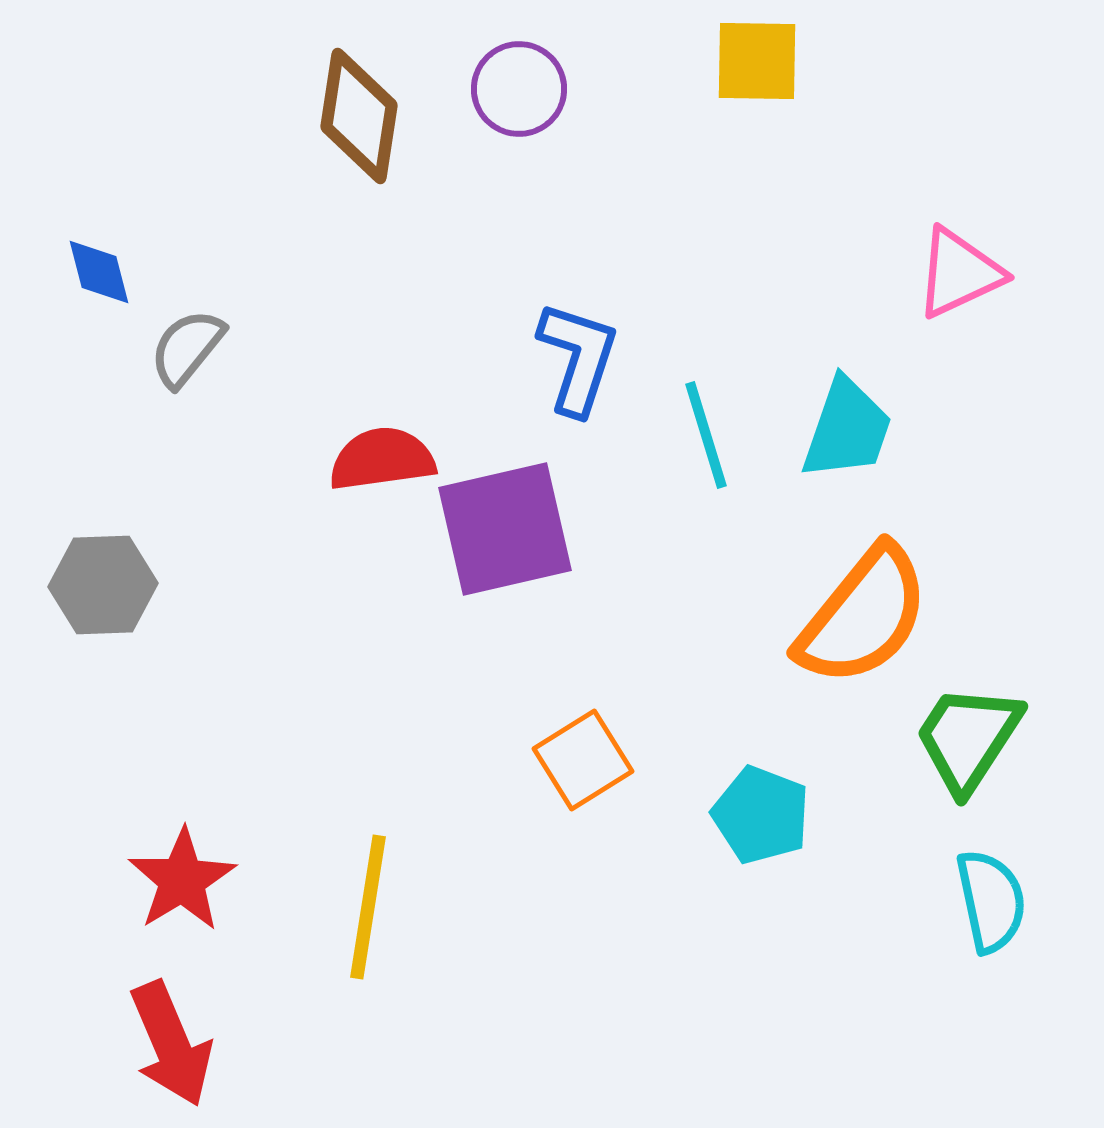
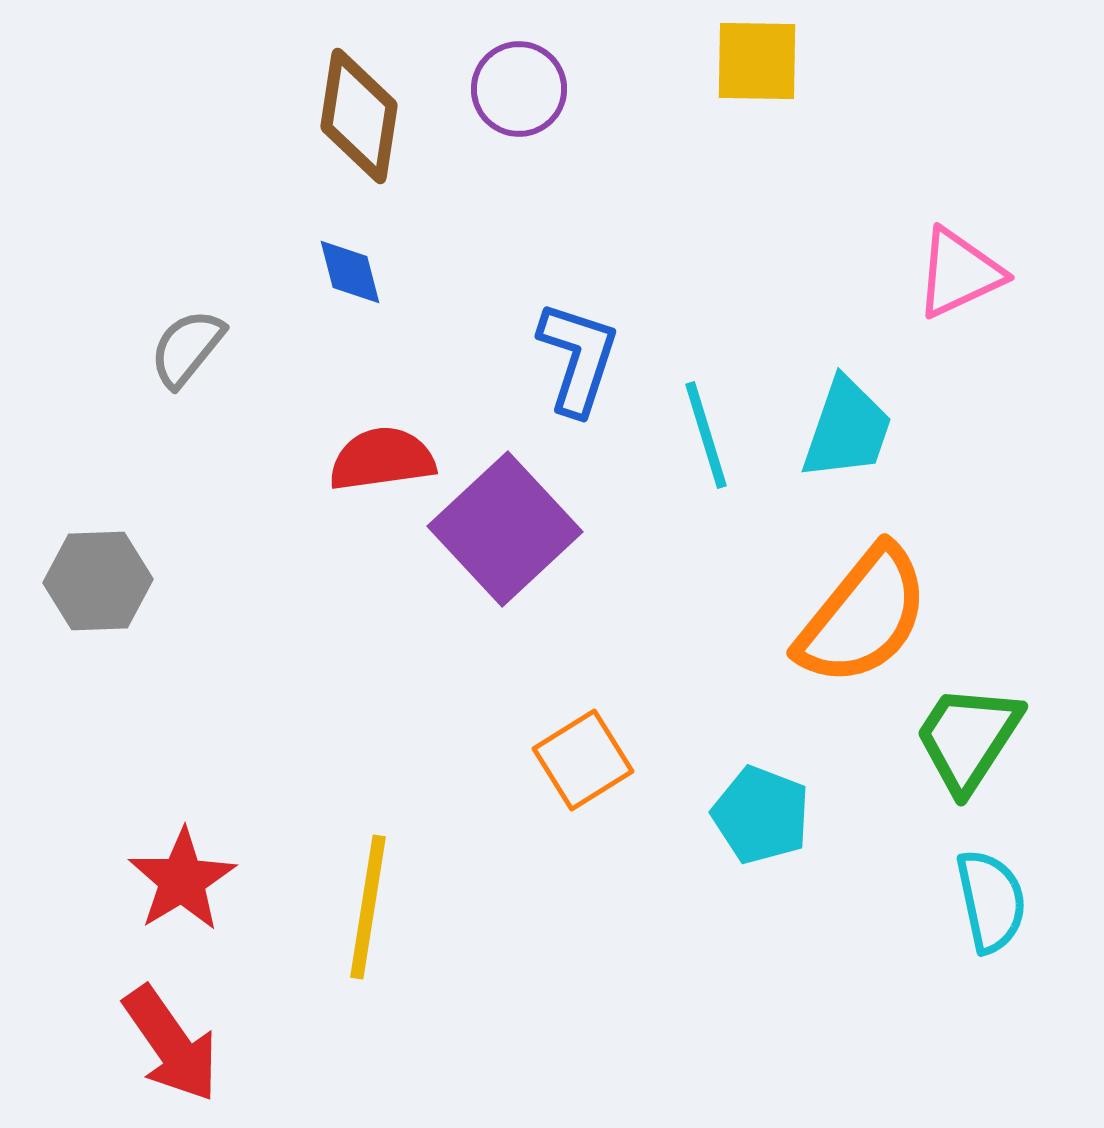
blue diamond: moved 251 px right
purple square: rotated 30 degrees counterclockwise
gray hexagon: moved 5 px left, 4 px up
red arrow: rotated 12 degrees counterclockwise
